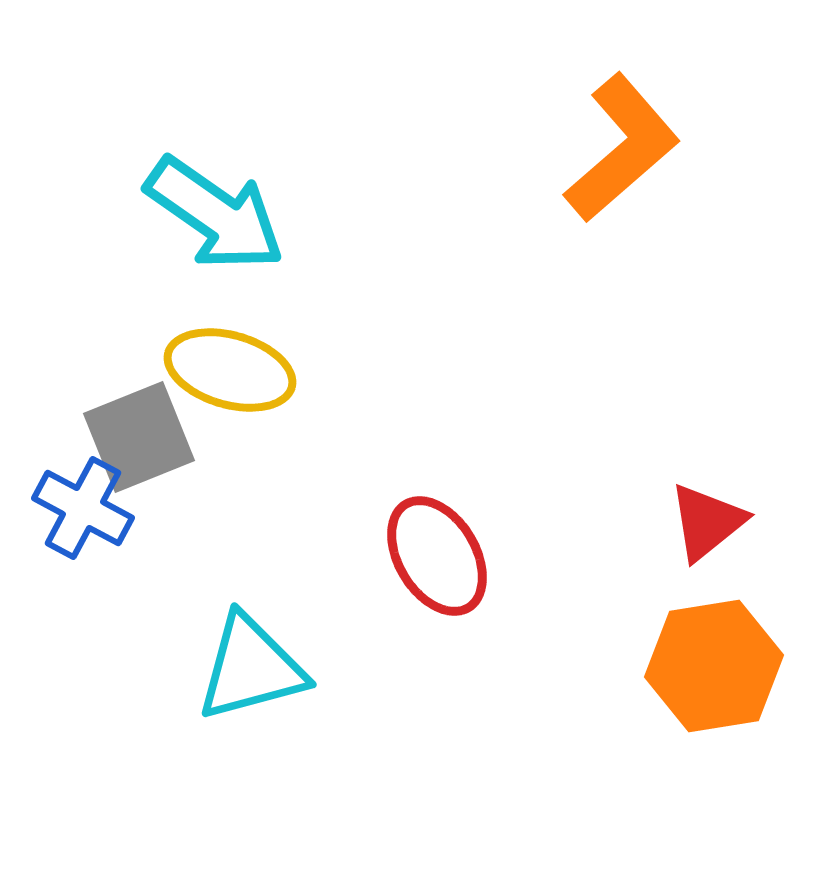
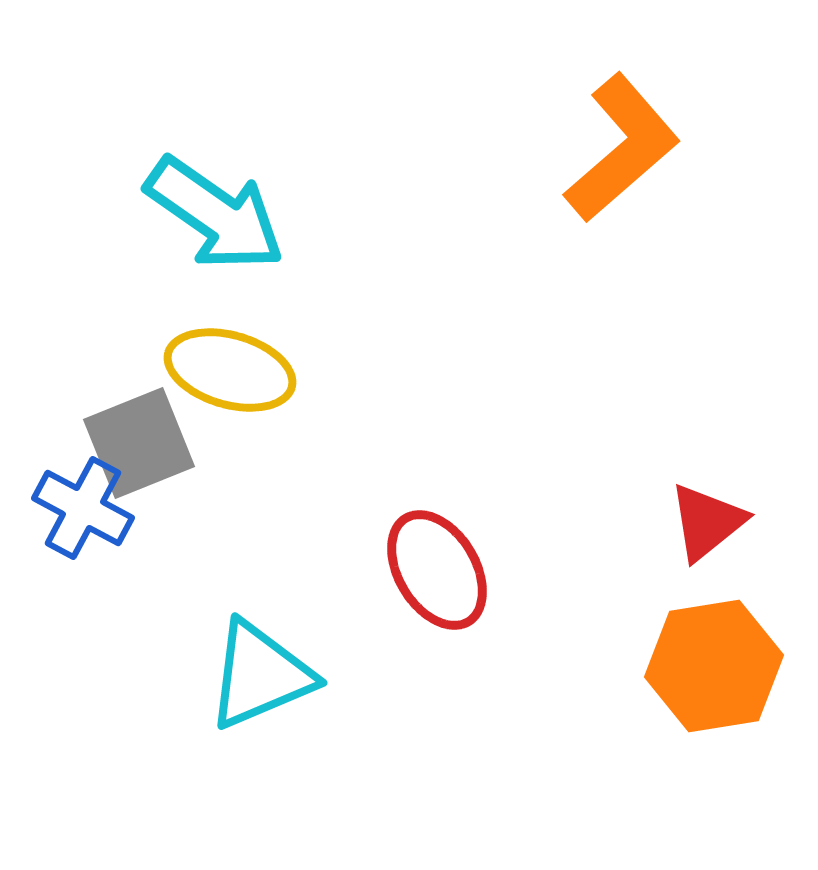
gray square: moved 6 px down
red ellipse: moved 14 px down
cyan triangle: moved 9 px right, 7 px down; rotated 8 degrees counterclockwise
